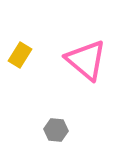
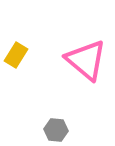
yellow rectangle: moved 4 px left
